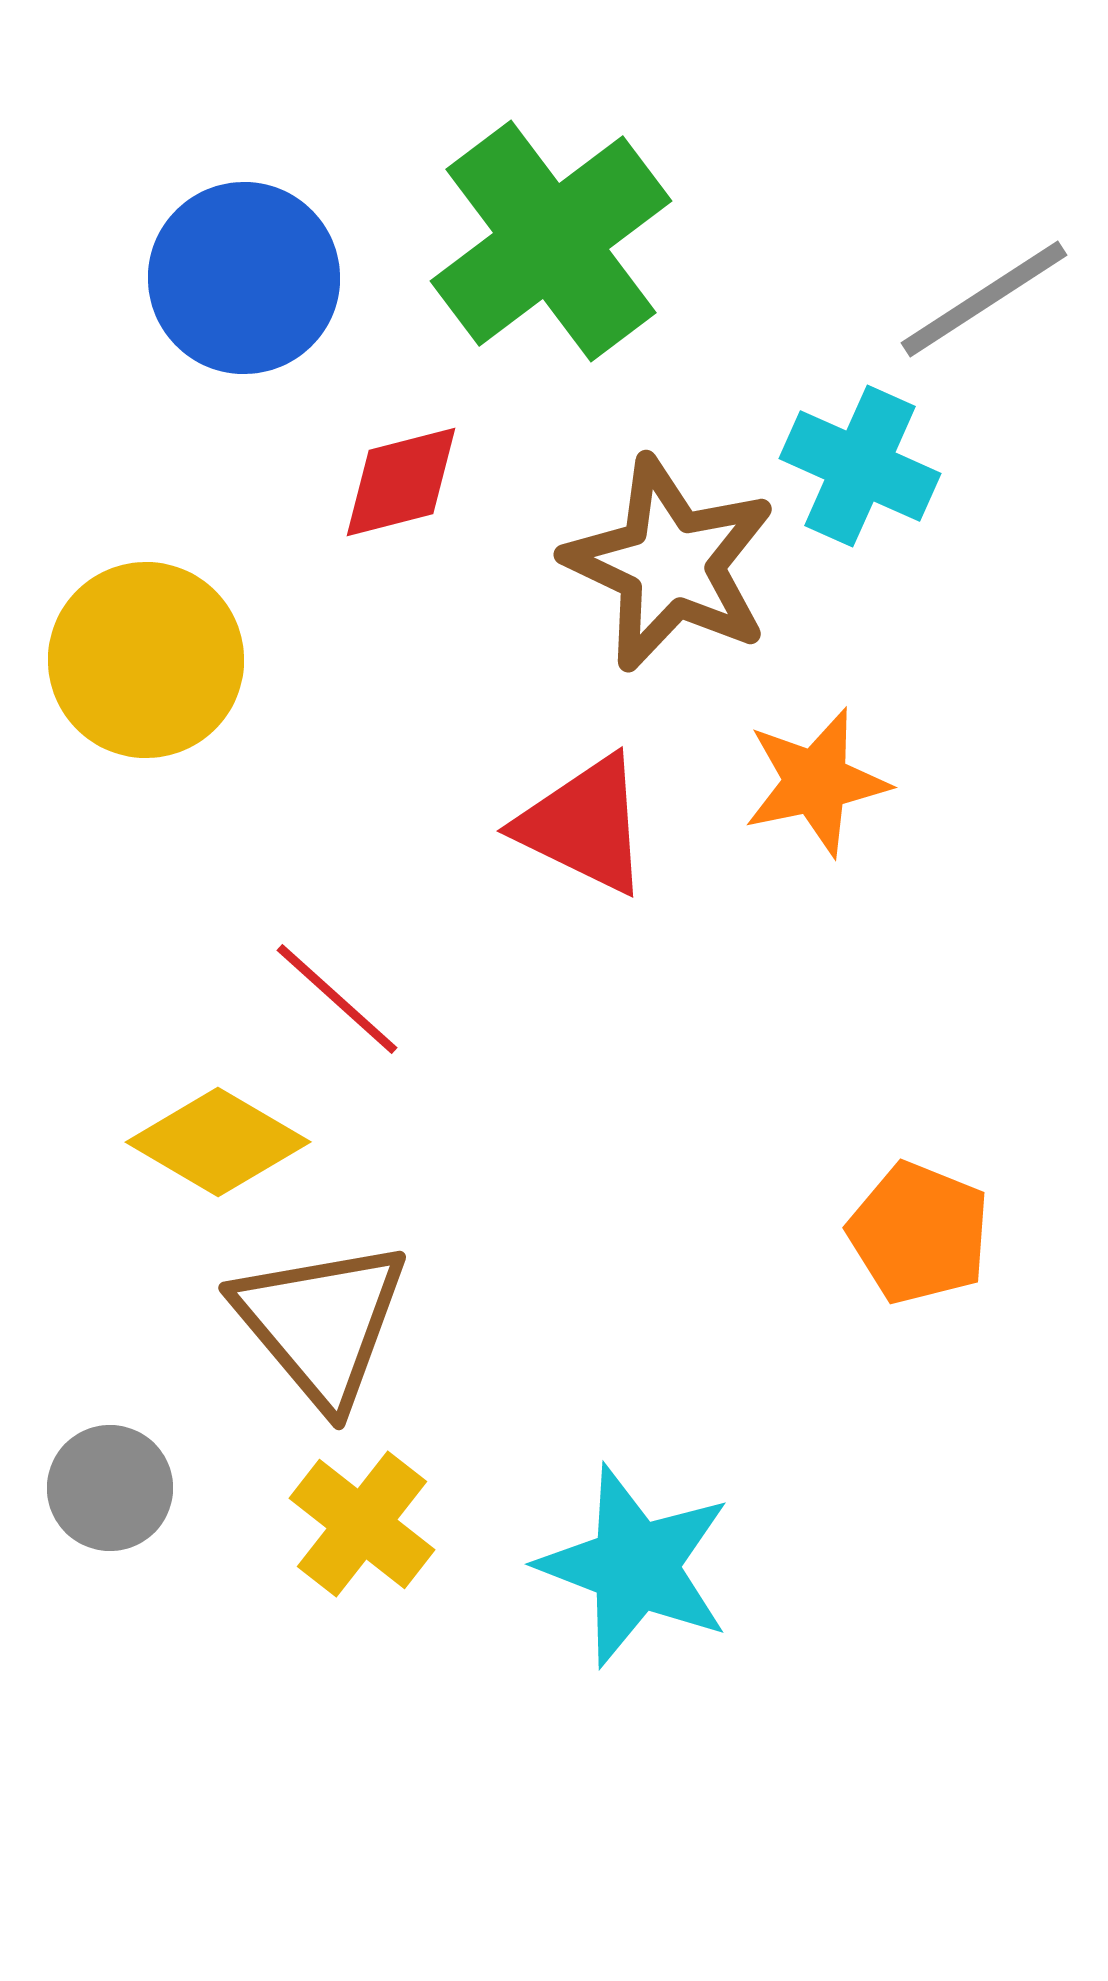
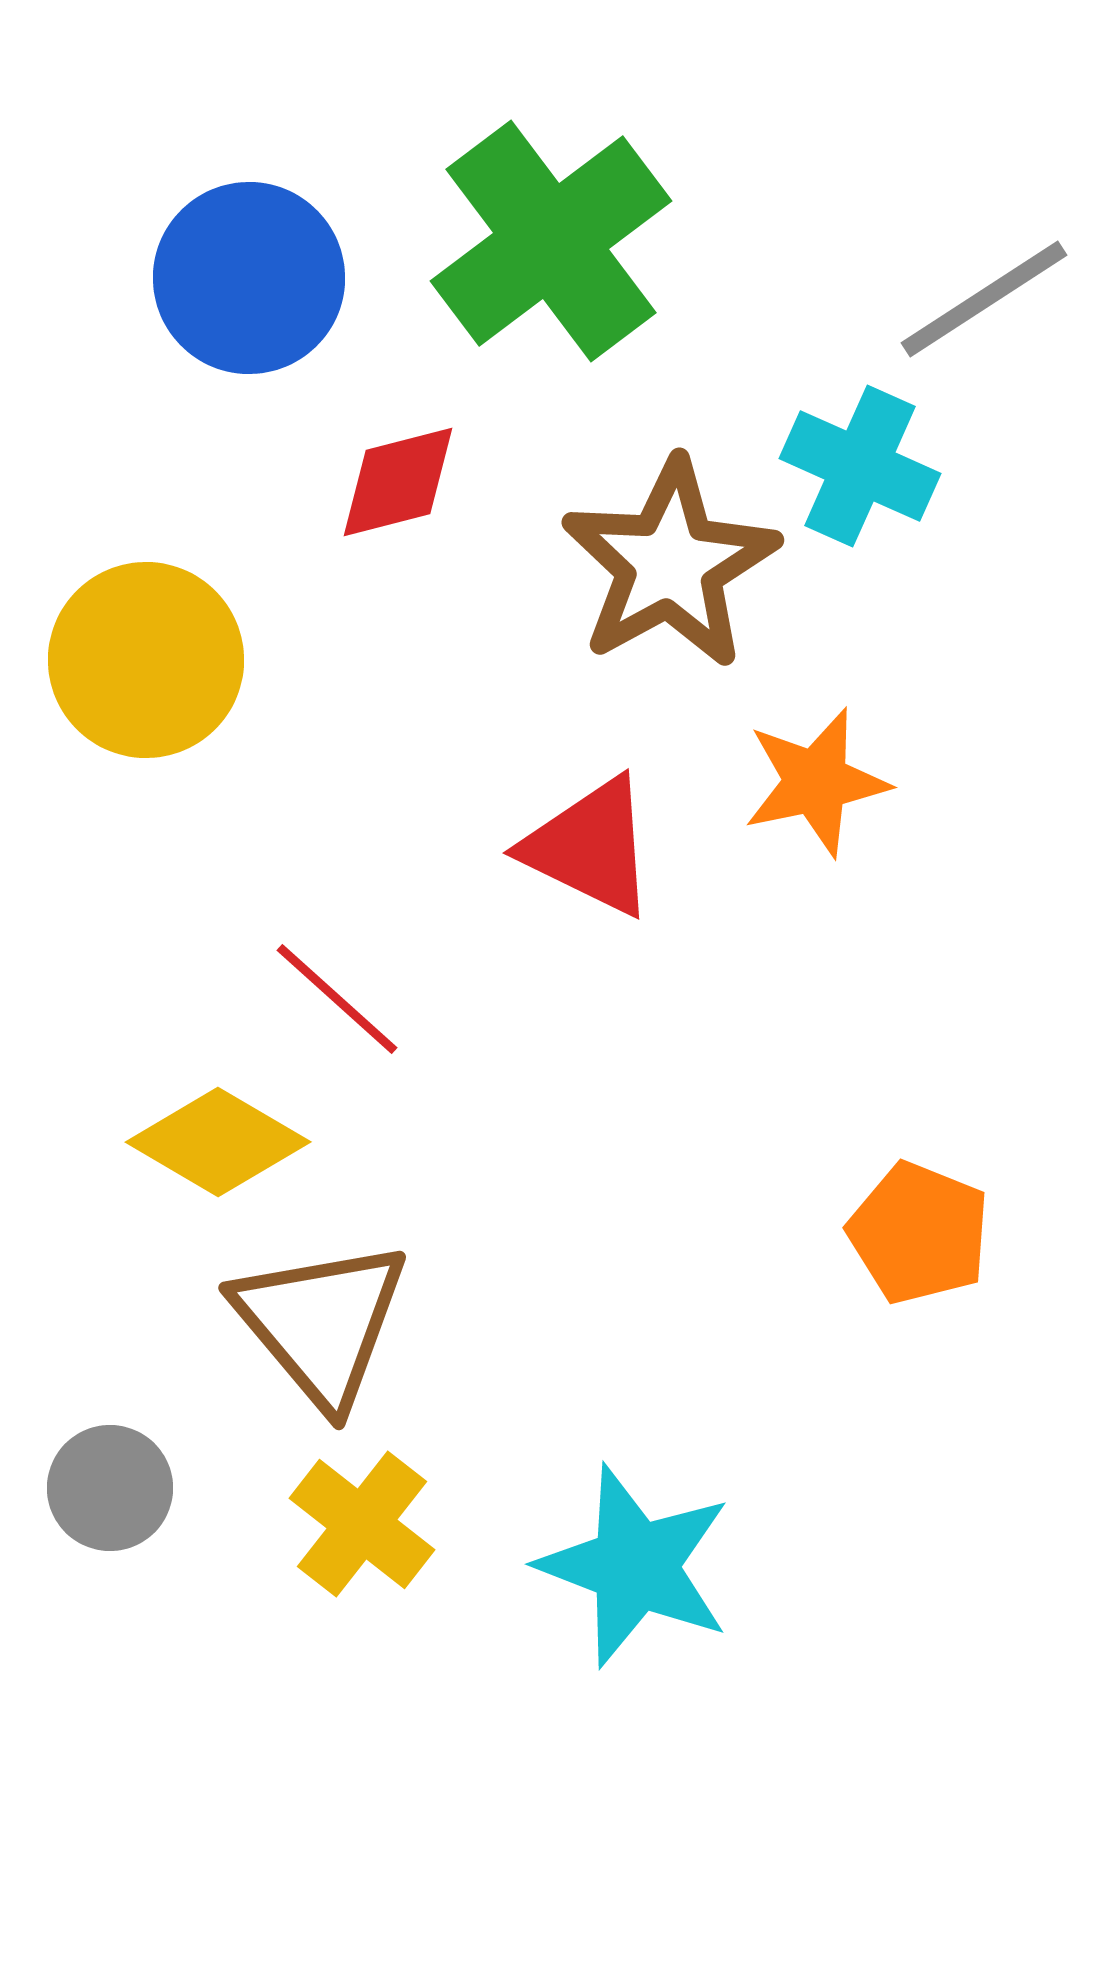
blue circle: moved 5 px right
red diamond: moved 3 px left
brown star: rotated 18 degrees clockwise
red triangle: moved 6 px right, 22 px down
